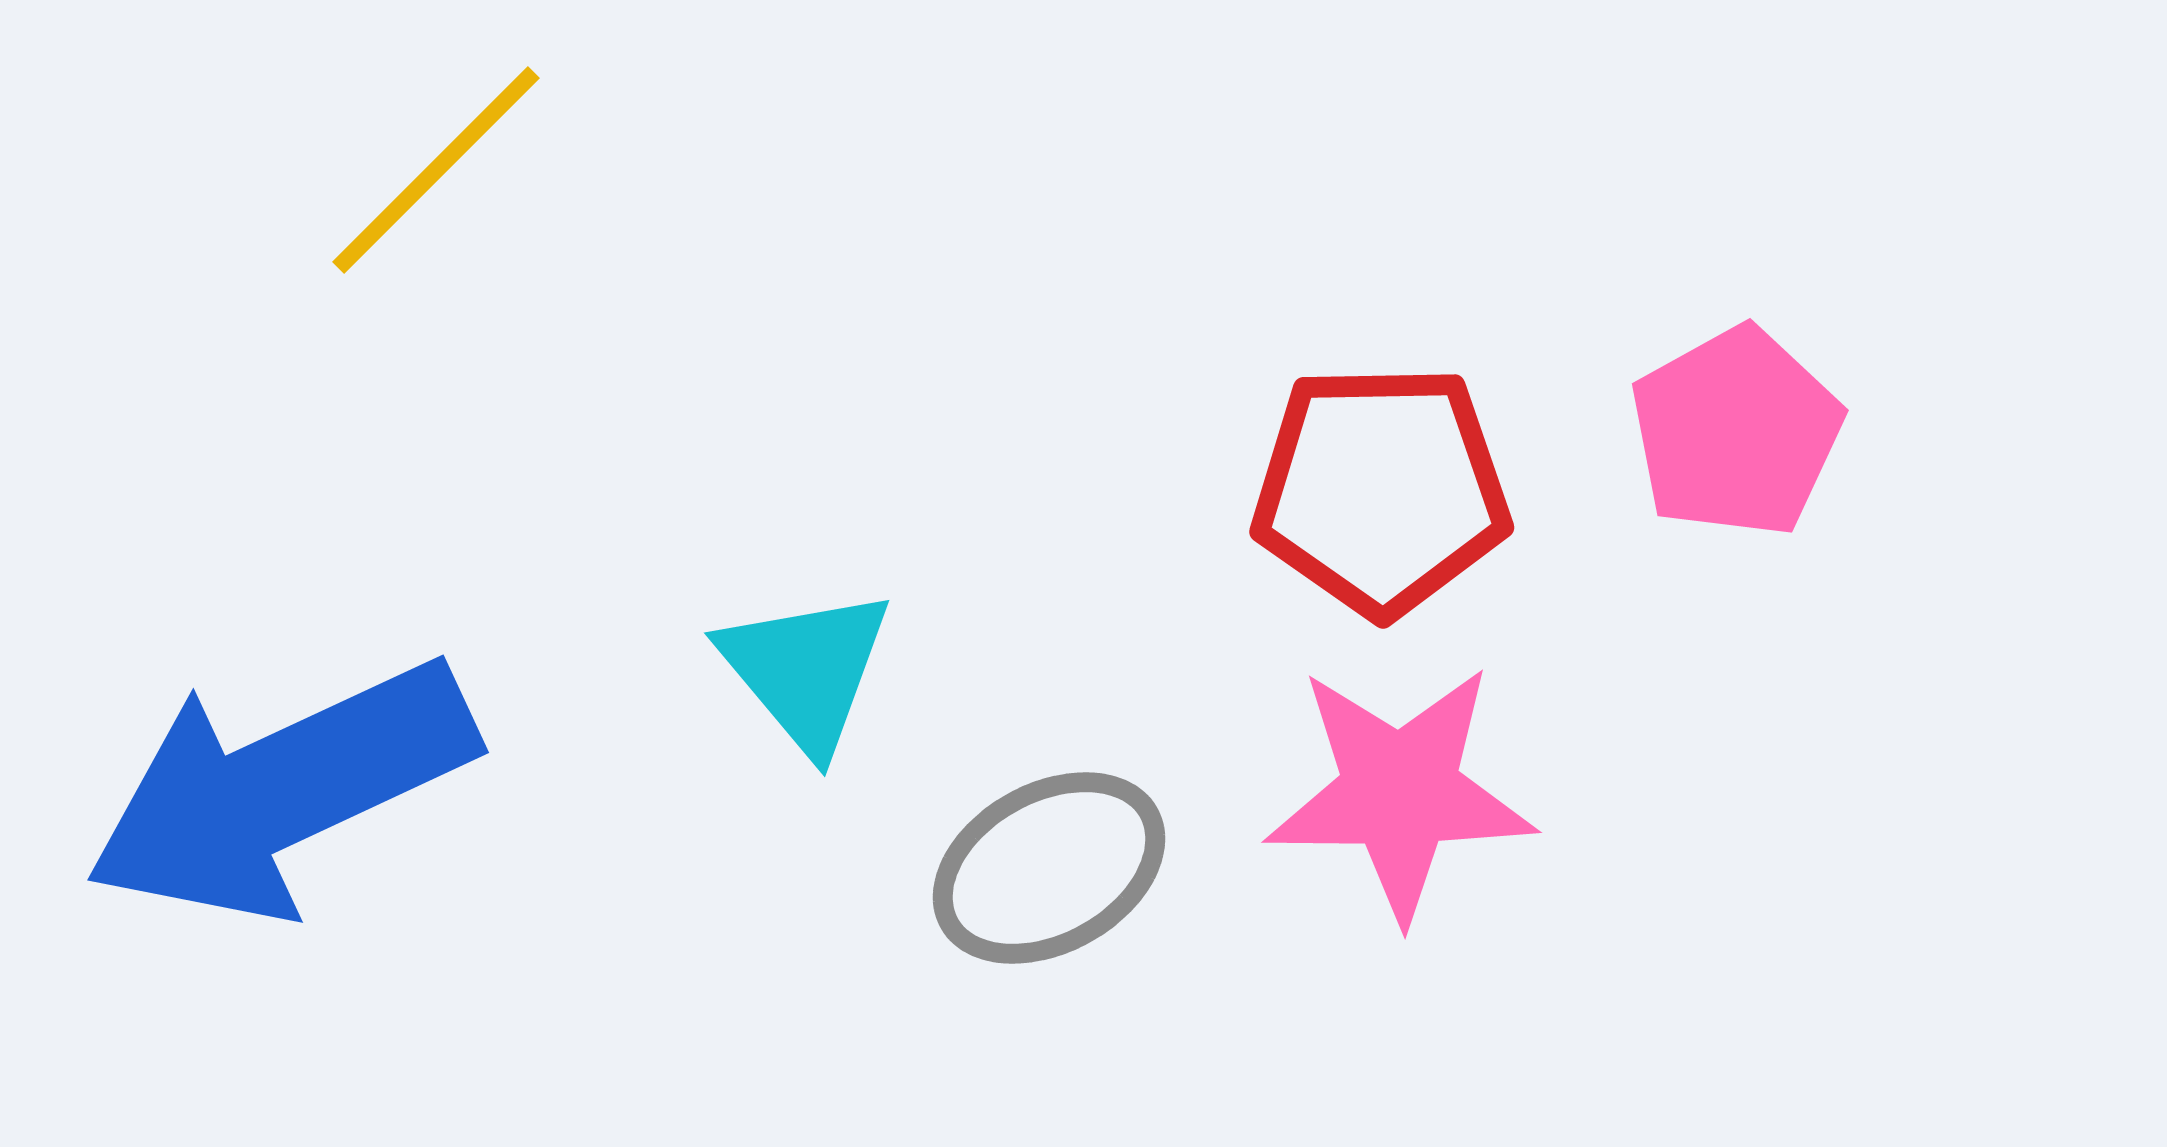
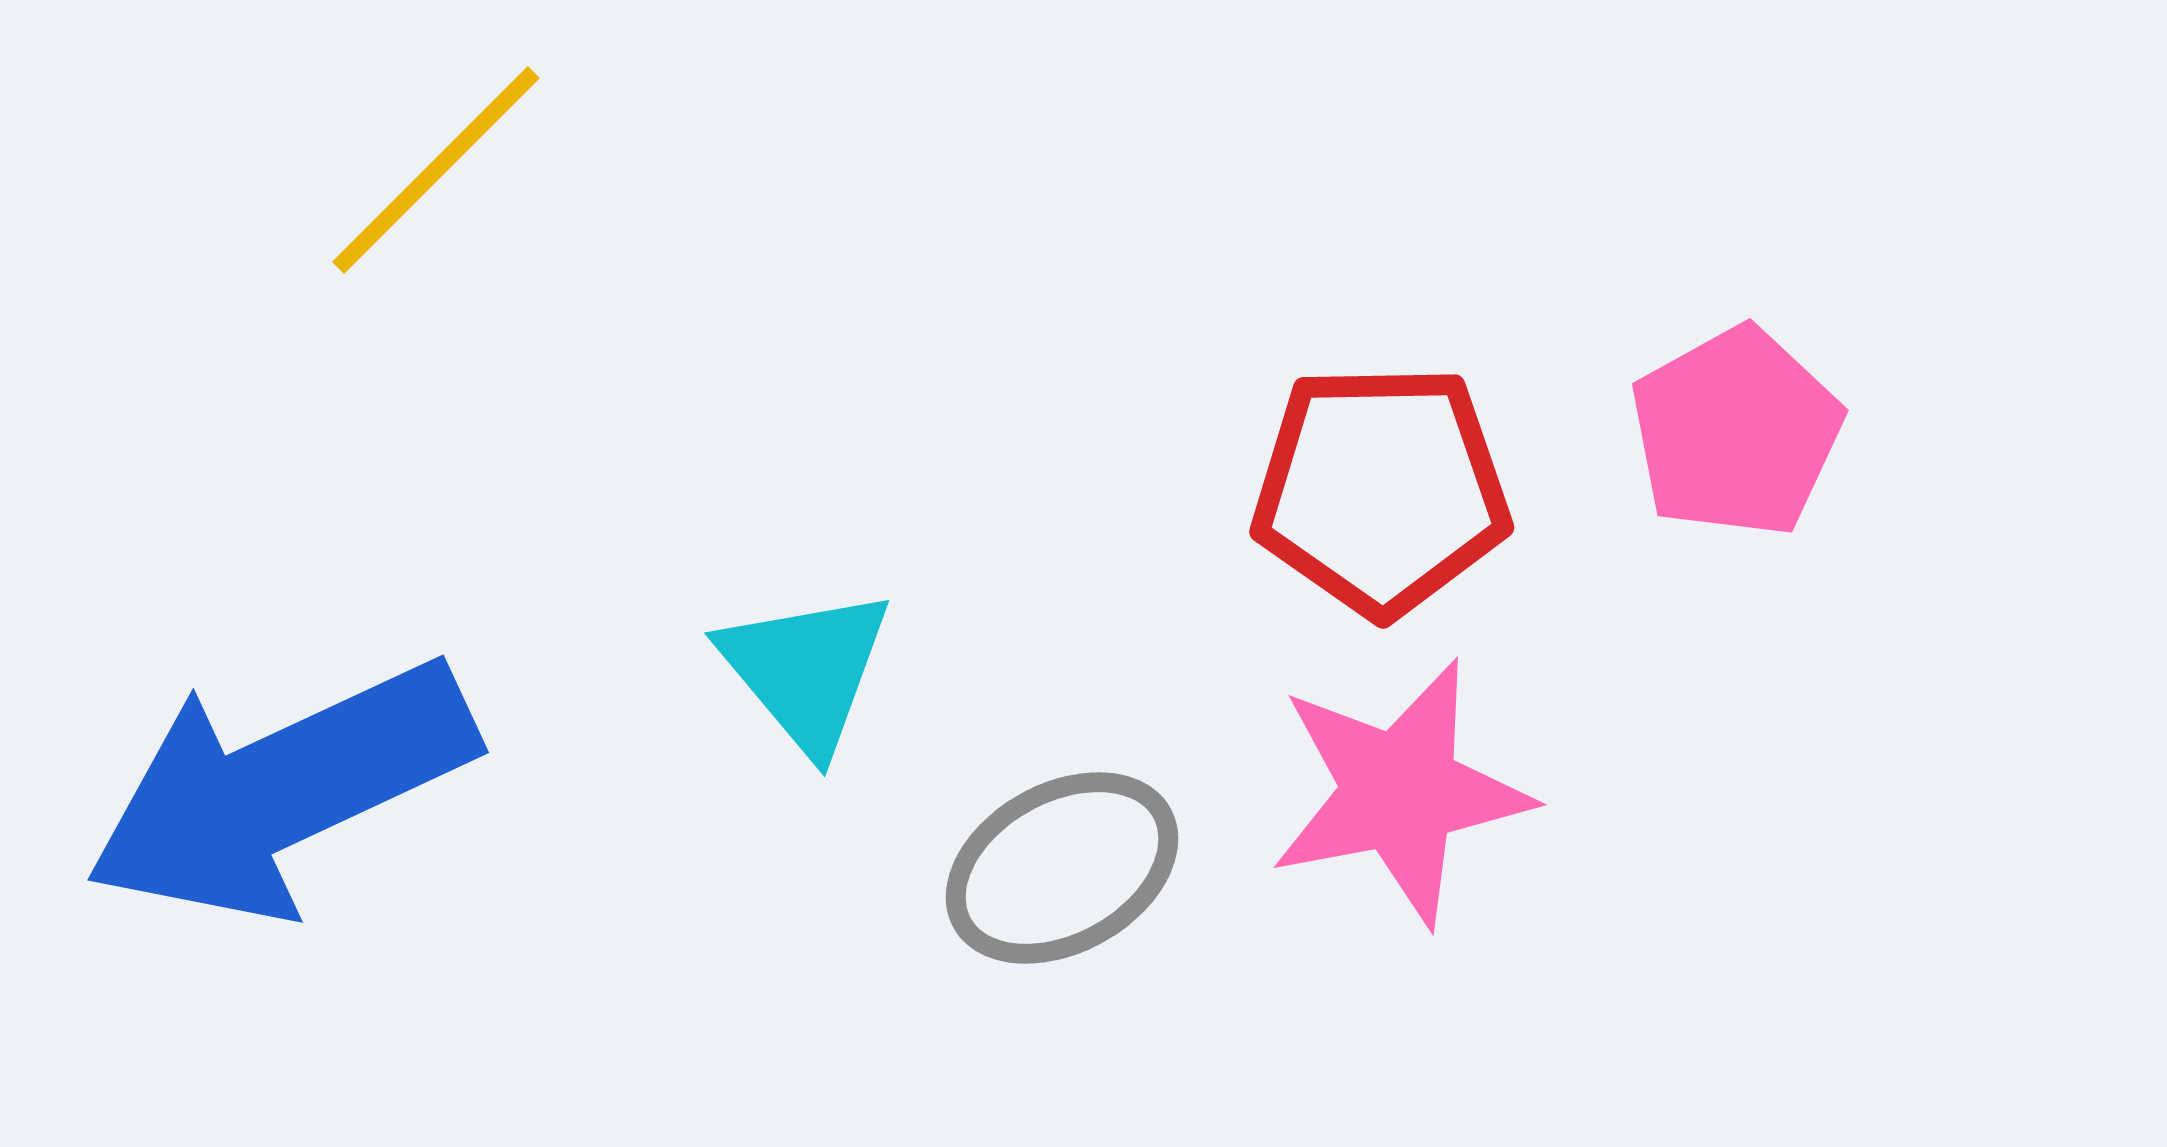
pink star: rotated 11 degrees counterclockwise
gray ellipse: moved 13 px right
